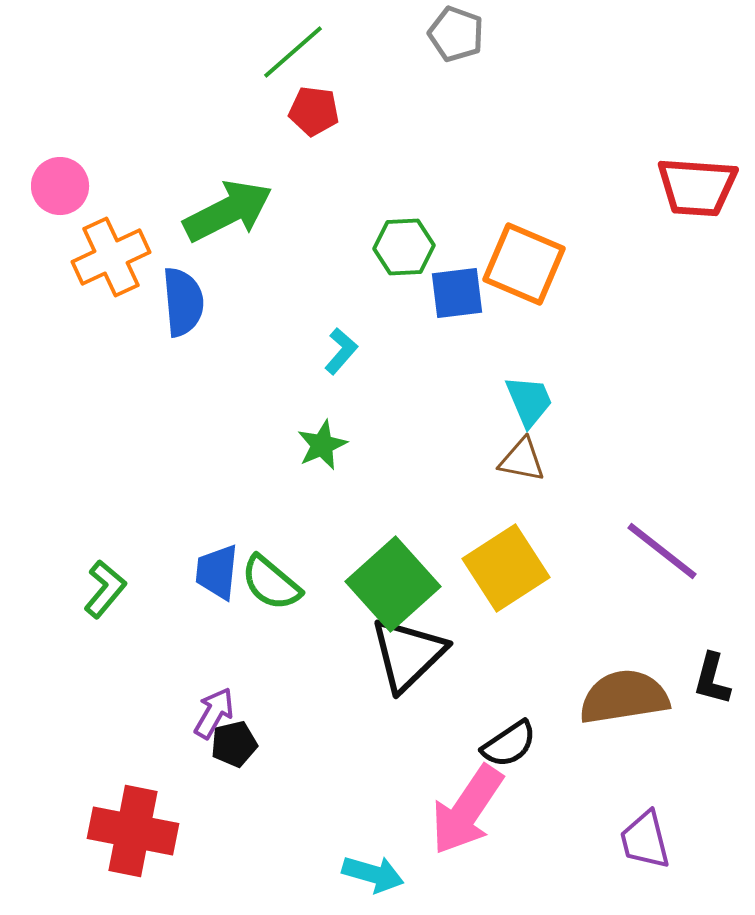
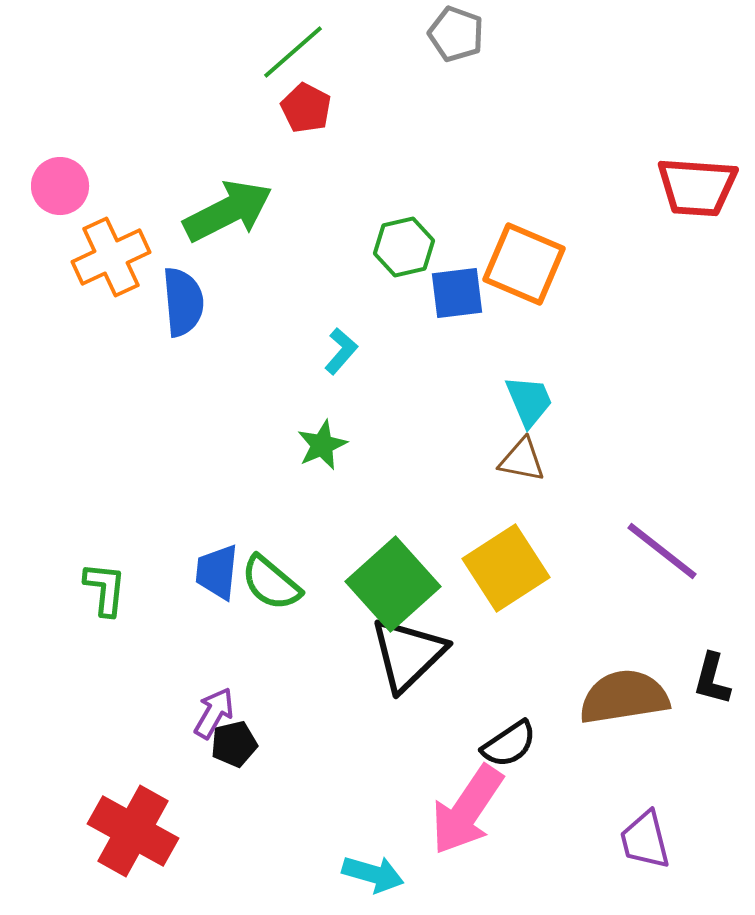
red pentagon: moved 8 px left, 3 px up; rotated 21 degrees clockwise
green hexagon: rotated 10 degrees counterclockwise
green L-shape: rotated 34 degrees counterclockwise
red cross: rotated 18 degrees clockwise
